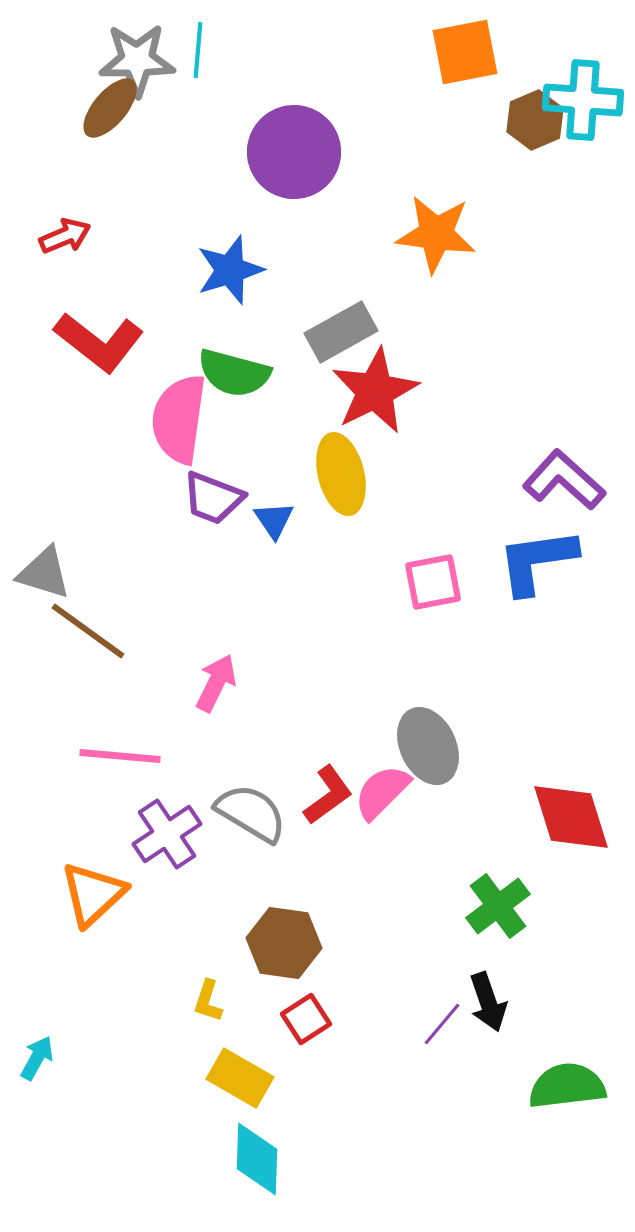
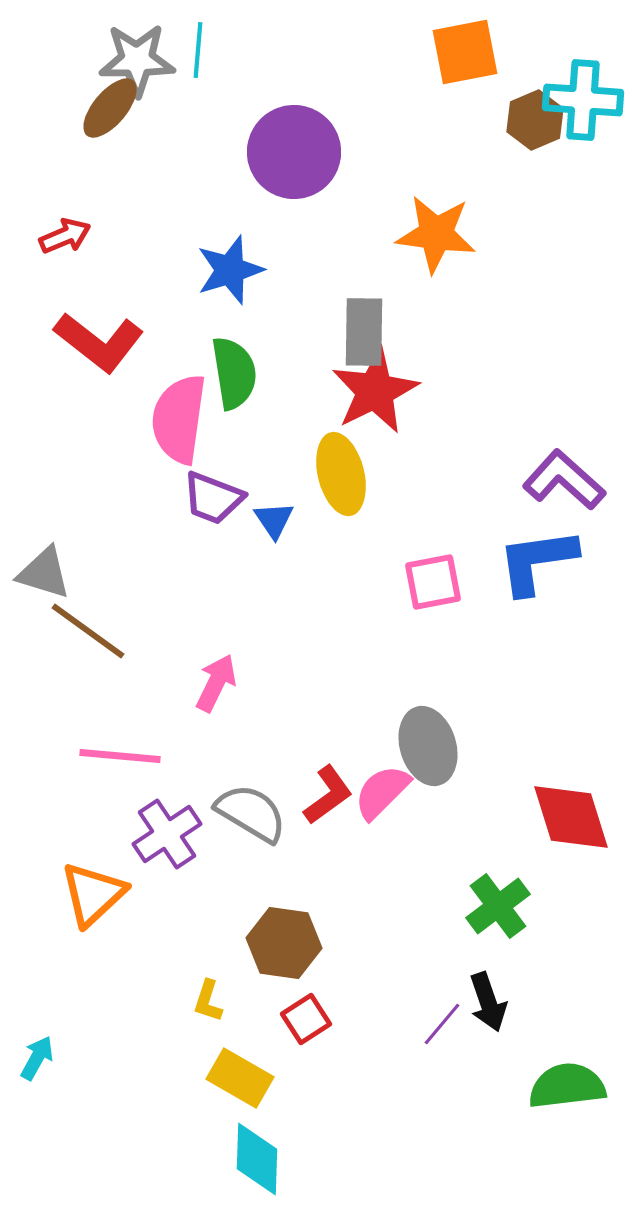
gray rectangle at (341, 332): moved 23 px right; rotated 60 degrees counterclockwise
green semicircle at (234, 373): rotated 114 degrees counterclockwise
gray ellipse at (428, 746): rotated 8 degrees clockwise
